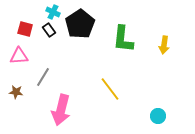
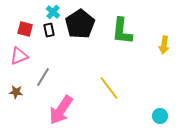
cyan cross: rotated 16 degrees clockwise
black rectangle: rotated 24 degrees clockwise
green L-shape: moved 1 px left, 8 px up
pink triangle: rotated 18 degrees counterclockwise
yellow line: moved 1 px left, 1 px up
pink arrow: rotated 20 degrees clockwise
cyan circle: moved 2 px right
